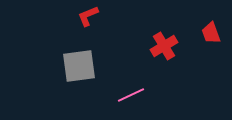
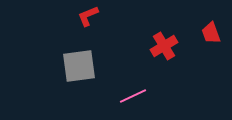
pink line: moved 2 px right, 1 px down
